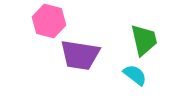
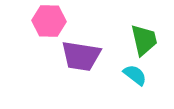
pink hexagon: rotated 12 degrees counterclockwise
purple trapezoid: moved 1 px right, 1 px down
